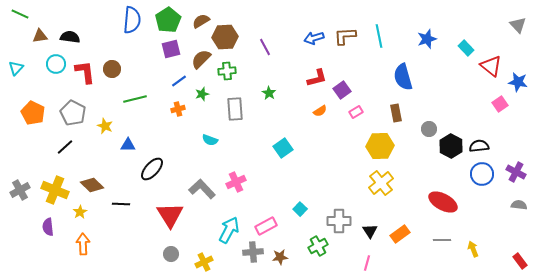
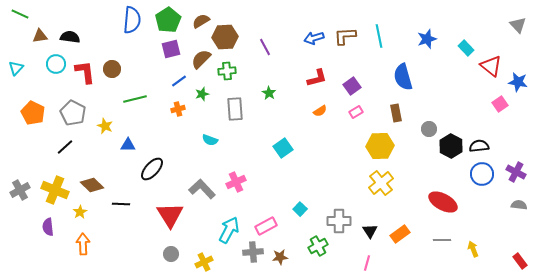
purple square at (342, 90): moved 10 px right, 4 px up
